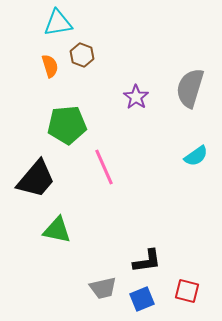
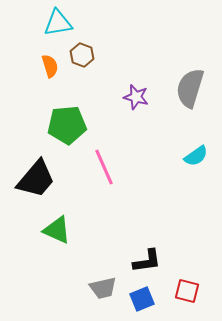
purple star: rotated 20 degrees counterclockwise
green triangle: rotated 12 degrees clockwise
